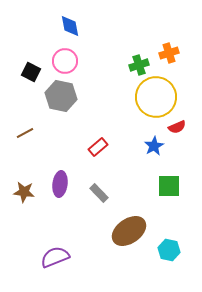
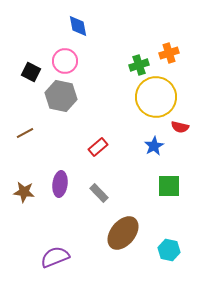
blue diamond: moved 8 px right
red semicircle: moved 3 px right; rotated 36 degrees clockwise
brown ellipse: moved 6 px left, 2 px down; rotated 16 degrees counterclockwise
